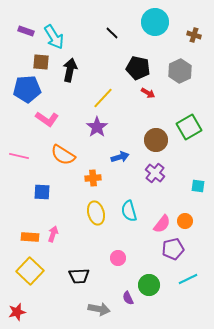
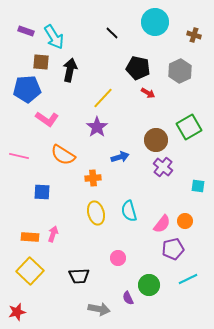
purple cross: moved 8 px right, 6 px up
